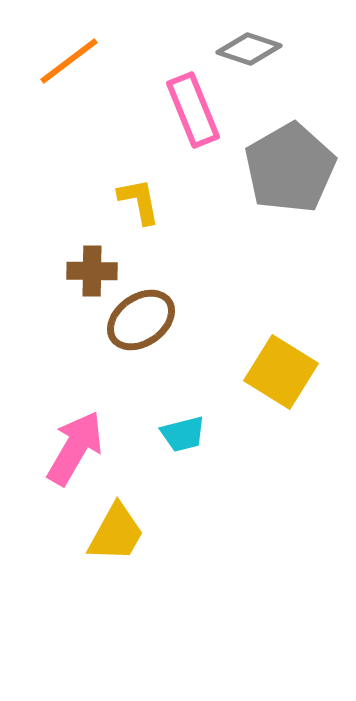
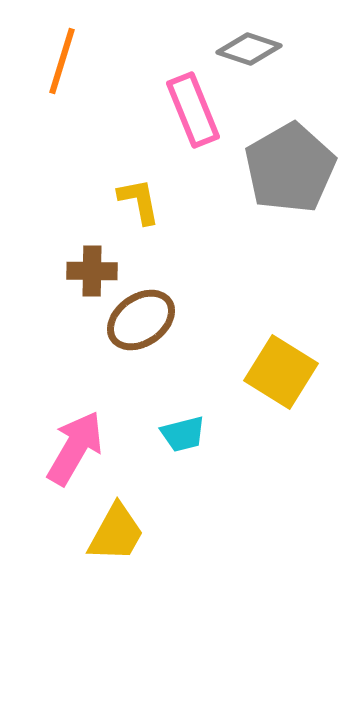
orange line: moved 7 px left; rotated 36 degrees counterclockwise
